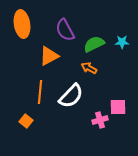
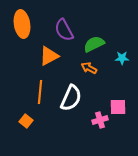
purple semicircle: moved 1 px left
cyan star: moved 16 px down
white semicircle: moved 2 px down; rotated 20 degrees counterclockwise
